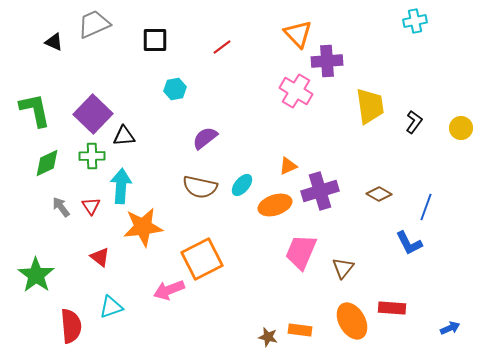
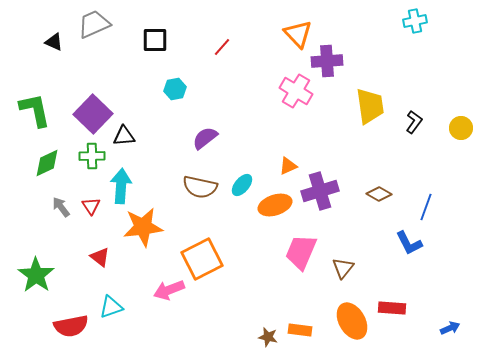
red line at (222, 47): rotated 12 degrees counterclockwise
red semicircle at (71, 326): rotated 84 degrees clockwise
